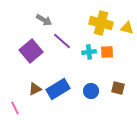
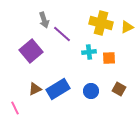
gray arrow: rotated 42 degrees clockwise
yellow triangle: moved 1 px up; rotated 40 degrees counterclockwise
purple line: moved 7 px up
orange square: moved 2 px right, 6 px down
brown square: moved 1 px right, 1 px down; rotated 16 degrees clockwise
